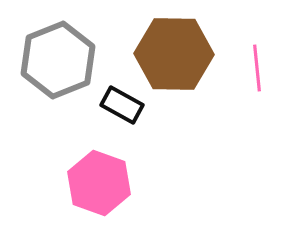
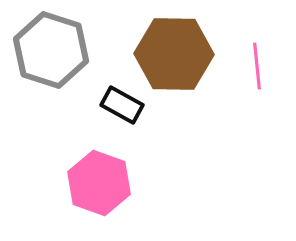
gray hexagon: moved 7 px left, 10 px up; rotated 20 degrees counterclockwise
pink line: moved 2 px up
